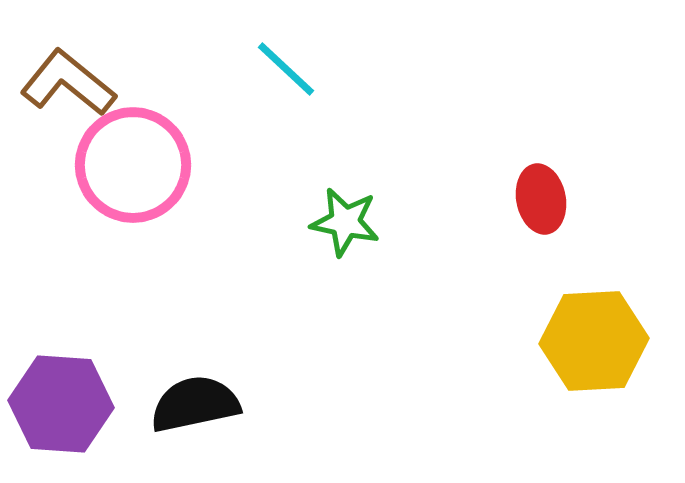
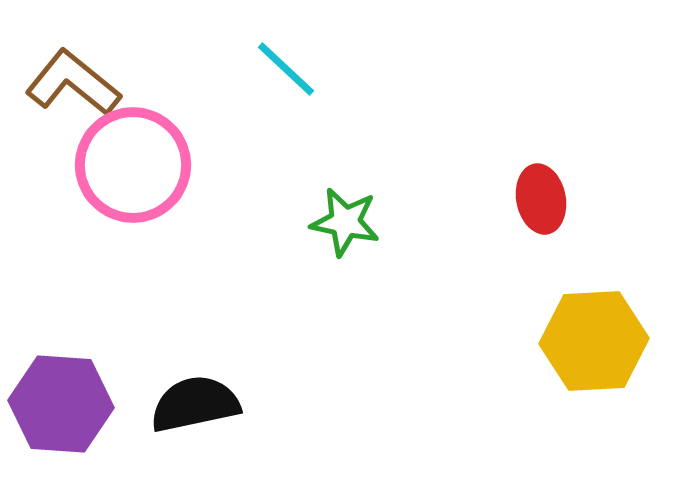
brown L-shape: moved 5 px right
